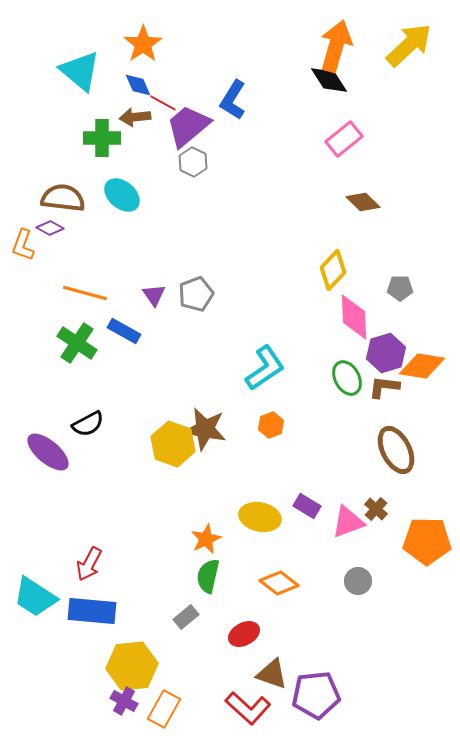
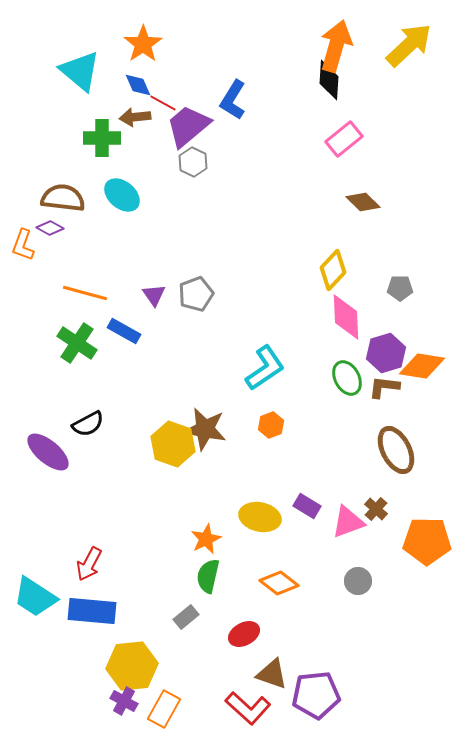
black diamond at (329, 80): rotated 36 degrees clockwise
pink diamond at (354, 317): moved 8 px left
